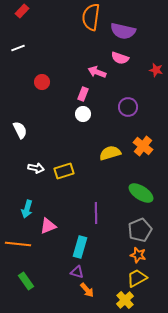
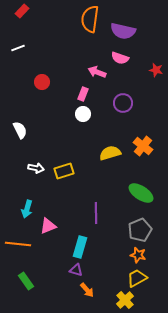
orange semicircle: moved 1 px left, 2 px down
purple circle: moved 5 px left, 4 px up
purple triangle: moved 1 px left, 2 px up
